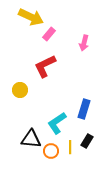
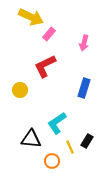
blue rectangle: moved 21 px up
yellow line: rotated 24 degrees counterclockwise
orange circle: moved 1 px right, 10 px down
